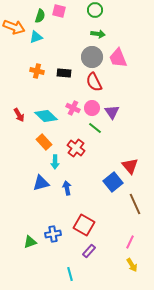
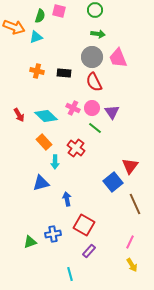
red triangle: rotated 18 degrees clockwise
blue arrow: moved 11 px down
